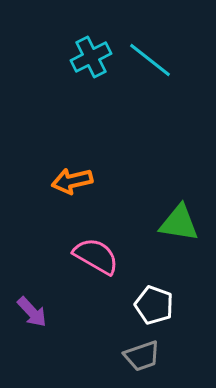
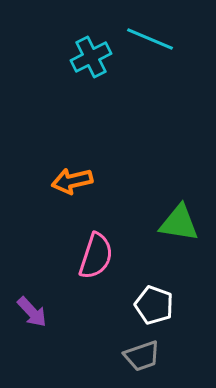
cyan line: moved 21 px up; rotated 15 degrees counterclockwise
pink semicircle: rotated 78 degrees clockwise
